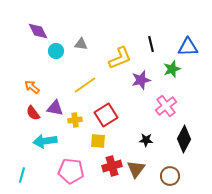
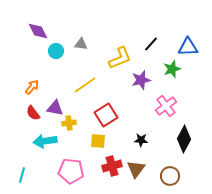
black line: rotated 56 degrees clockwise
orange arrow: rotated 91 degrees clockwise
yellow cross: moved 6 px left, 3 px down
black star: moved 5 px left
